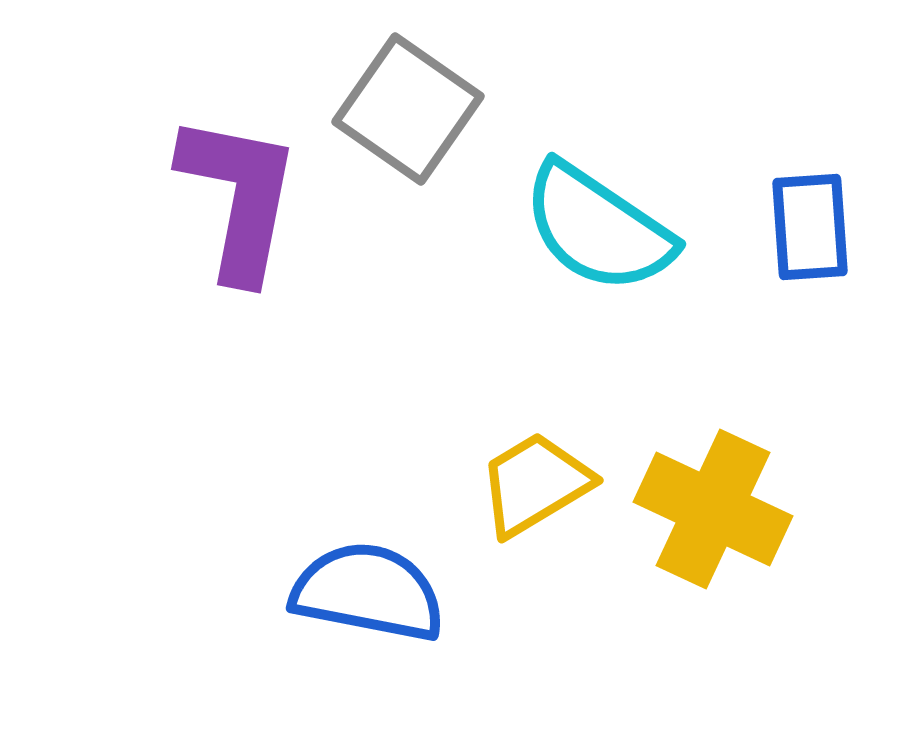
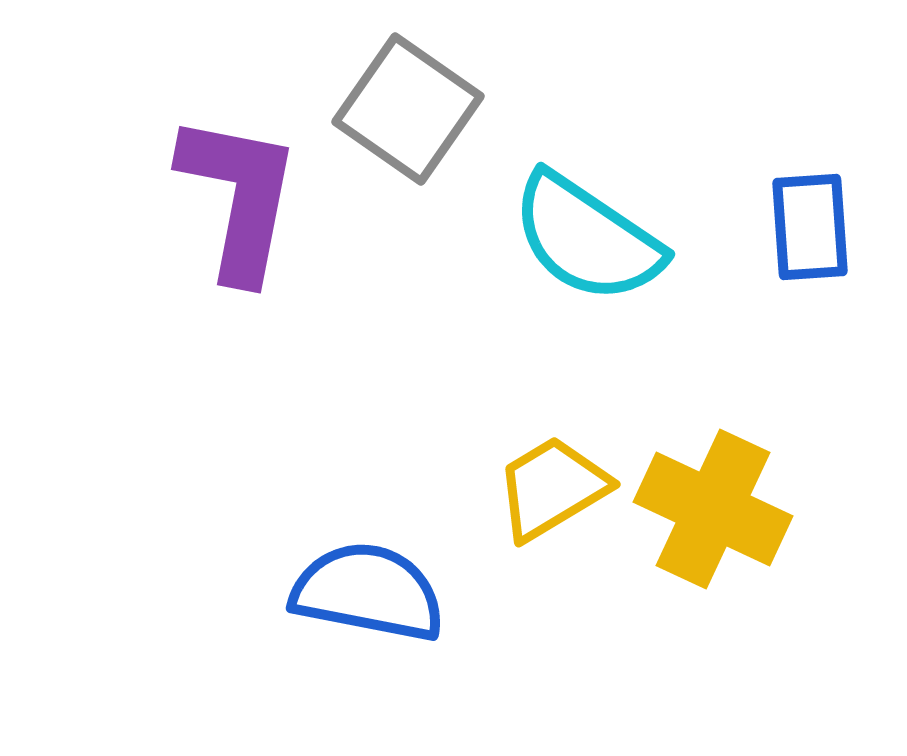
cyan semicircle: moved 11 px left, 10 px down
yellow trapezoid: moved 17 px right, 4 px down
